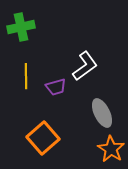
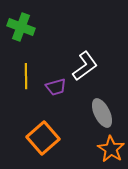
green cross: rotated 32 degrees clockwise
